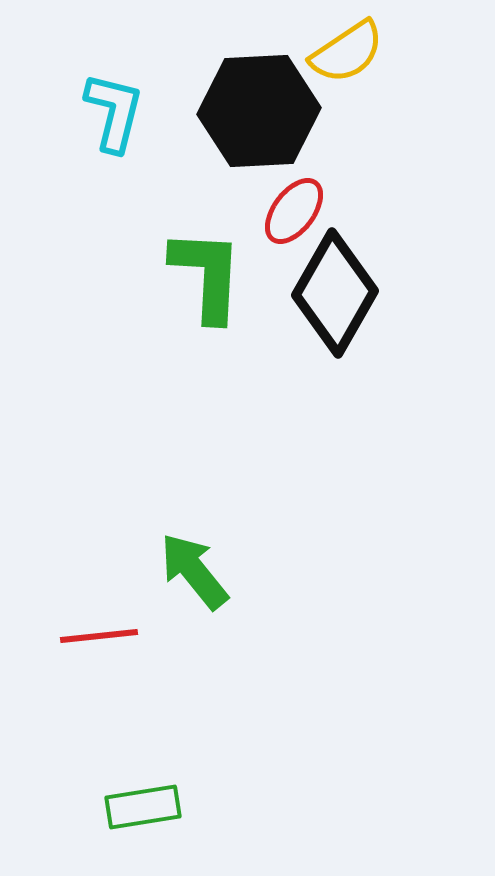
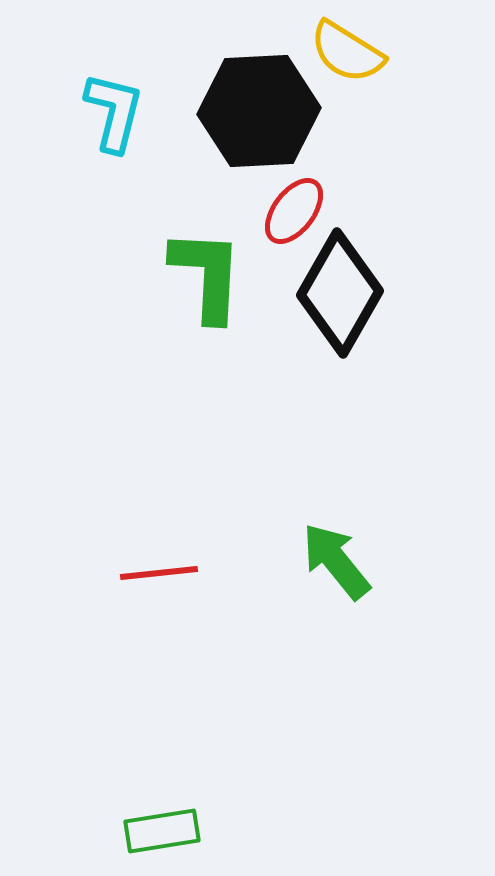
yellow semicircle: rotated 66 degrees clockwise
black diamond: moved 5 px right
green arrow: moved 142 px right, 10 px up
red line: moved 60 px right, 63 px up
green rectangle: moved 19 px right, 24 px down
